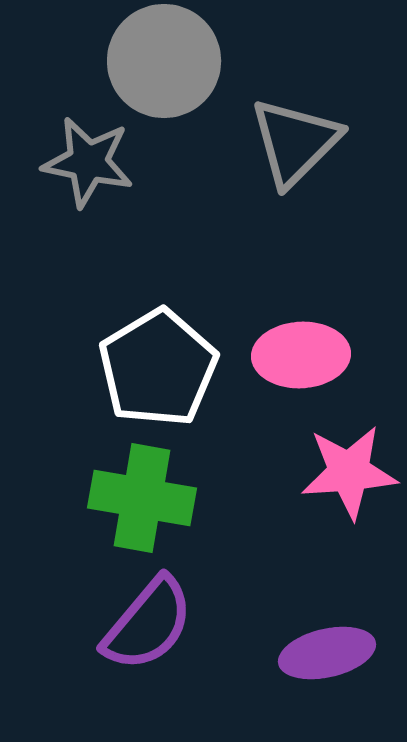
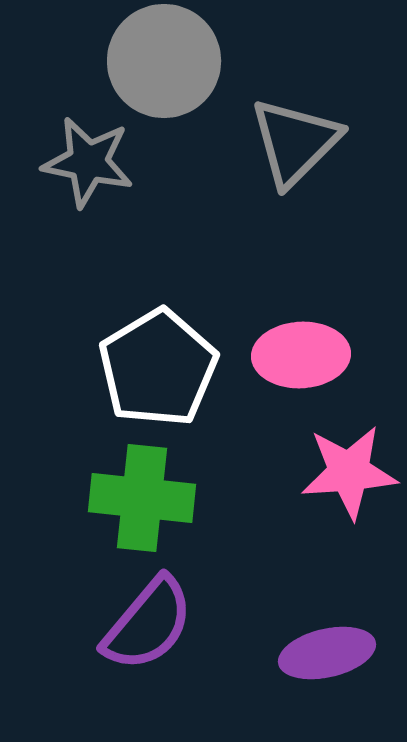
green cross: rotated 4 degrees counterclockwise
